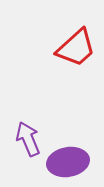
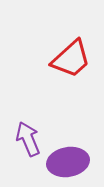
red trapezoid: moved 5 px left, 11 px down
